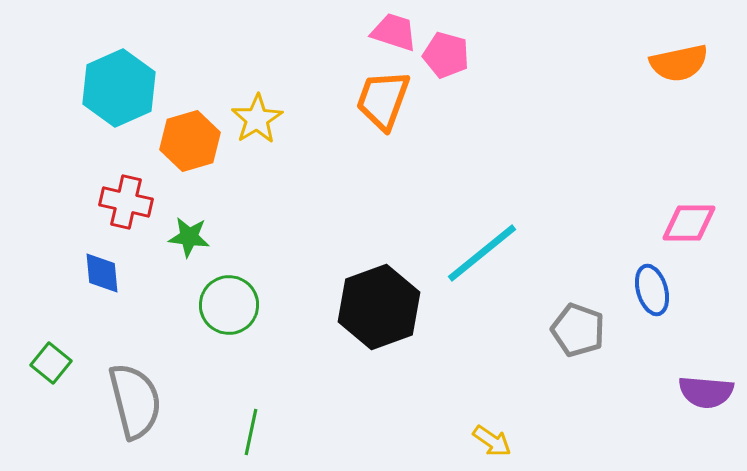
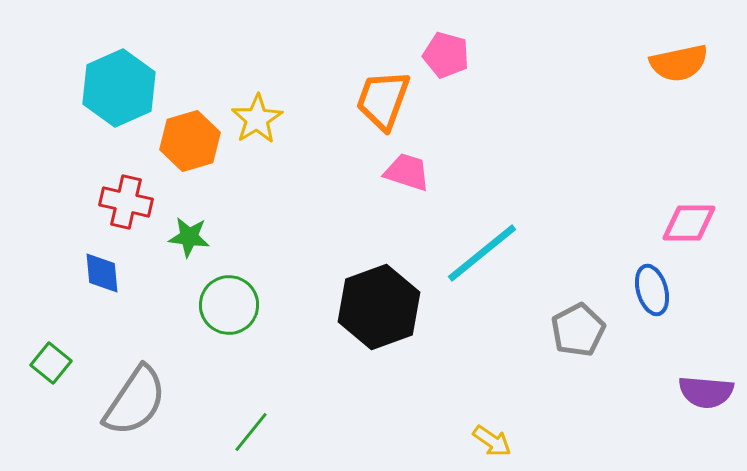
pink trapezoid: moved 13 px right, 140 px down
gray pentagon: rotated 24 degrees clockwise
gray semicircle: rotated 48 degrees clockwise
green line: rotated 27 degrees clockwise
